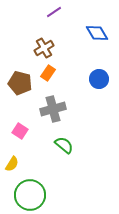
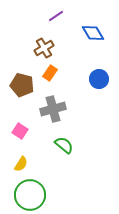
purple line: moved 2 px right, 4 px down
blue diamond: moved 4 px left
orange rectangle: moved 2 px right
brown pentagon: moved 2 px right, 2 px down
yellow semicircle: moved 9 px right
